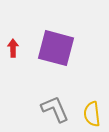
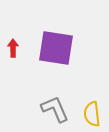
purple square: rotated 6 degrees counterclockwise
